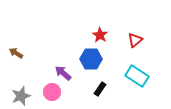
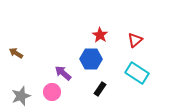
cyan rectangle: moved 3 px up
